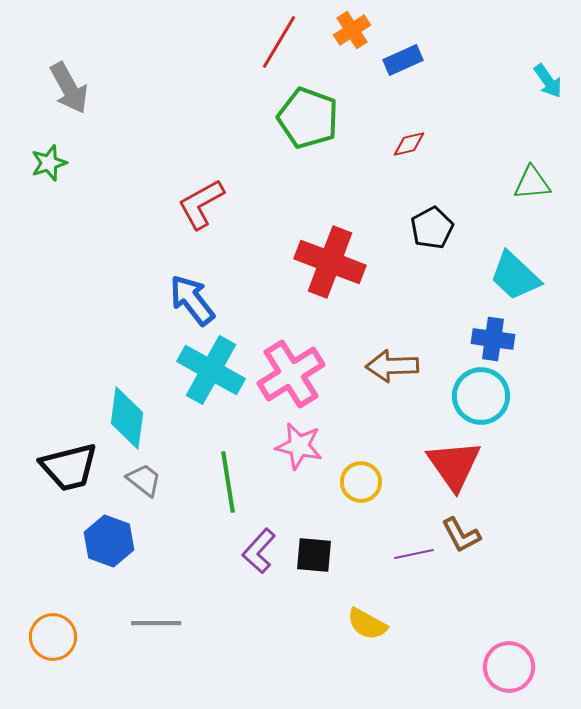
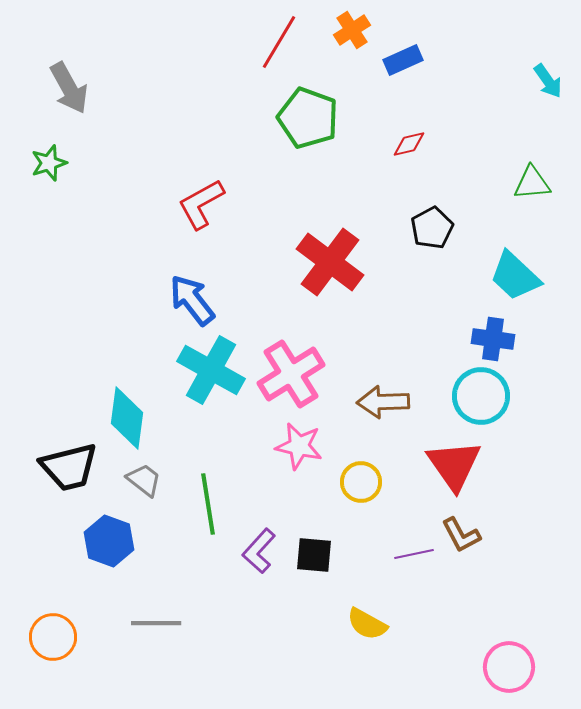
red cross: rotated 16 degrees clockwise
brown arrow: moved 9 px left, 36 px down
green line: moved 20 px left, 22 px down
